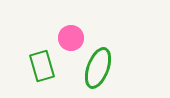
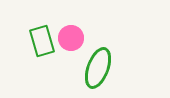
green rectangle: moved 25 px up
